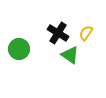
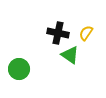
black cross: rotated 20 degrees counterclockwise
green circle: moved 20 px down
